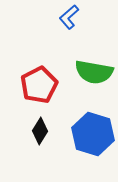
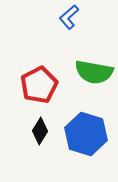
blue hexagon: moved 7 px left
